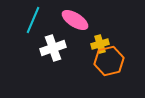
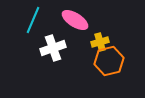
yellow cross: moved 2 px up
